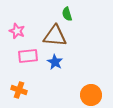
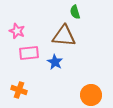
green semicircle: moved 8 px right, 2 px up
brown triangle: moved 9 px right
pink rectangle: moved 1 px right, 3 px up
